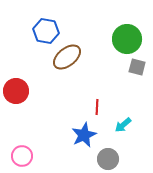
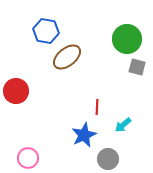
pink circle: moved 6 px right, 2 px down
